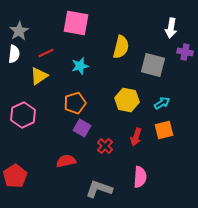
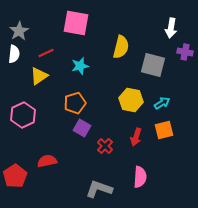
yellow hexagon: moved 4 px right
red semicircle: moved 19 px left
